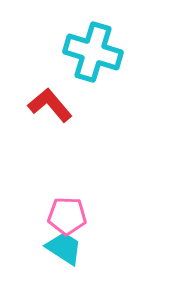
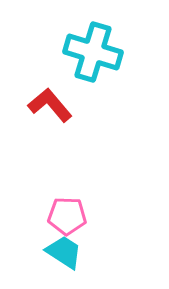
cyan trapezoid: moved 4 px down
